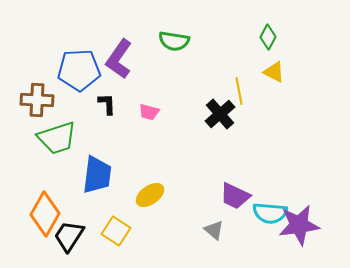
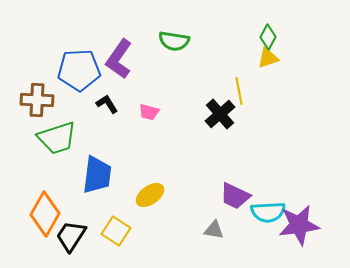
yellow triangle: moved 6 px left, 14 px up; rotated 45 degrees counterclockwise
black L-shape: rotated 30 degrees counterclockwise
cyan semicircle: moved 2 px left, 1 px up; rotated 8 degrees counterclockwise
gray triangle: rotated 30 degrees counterclockwise
black trapezoid: moved 2 px right
